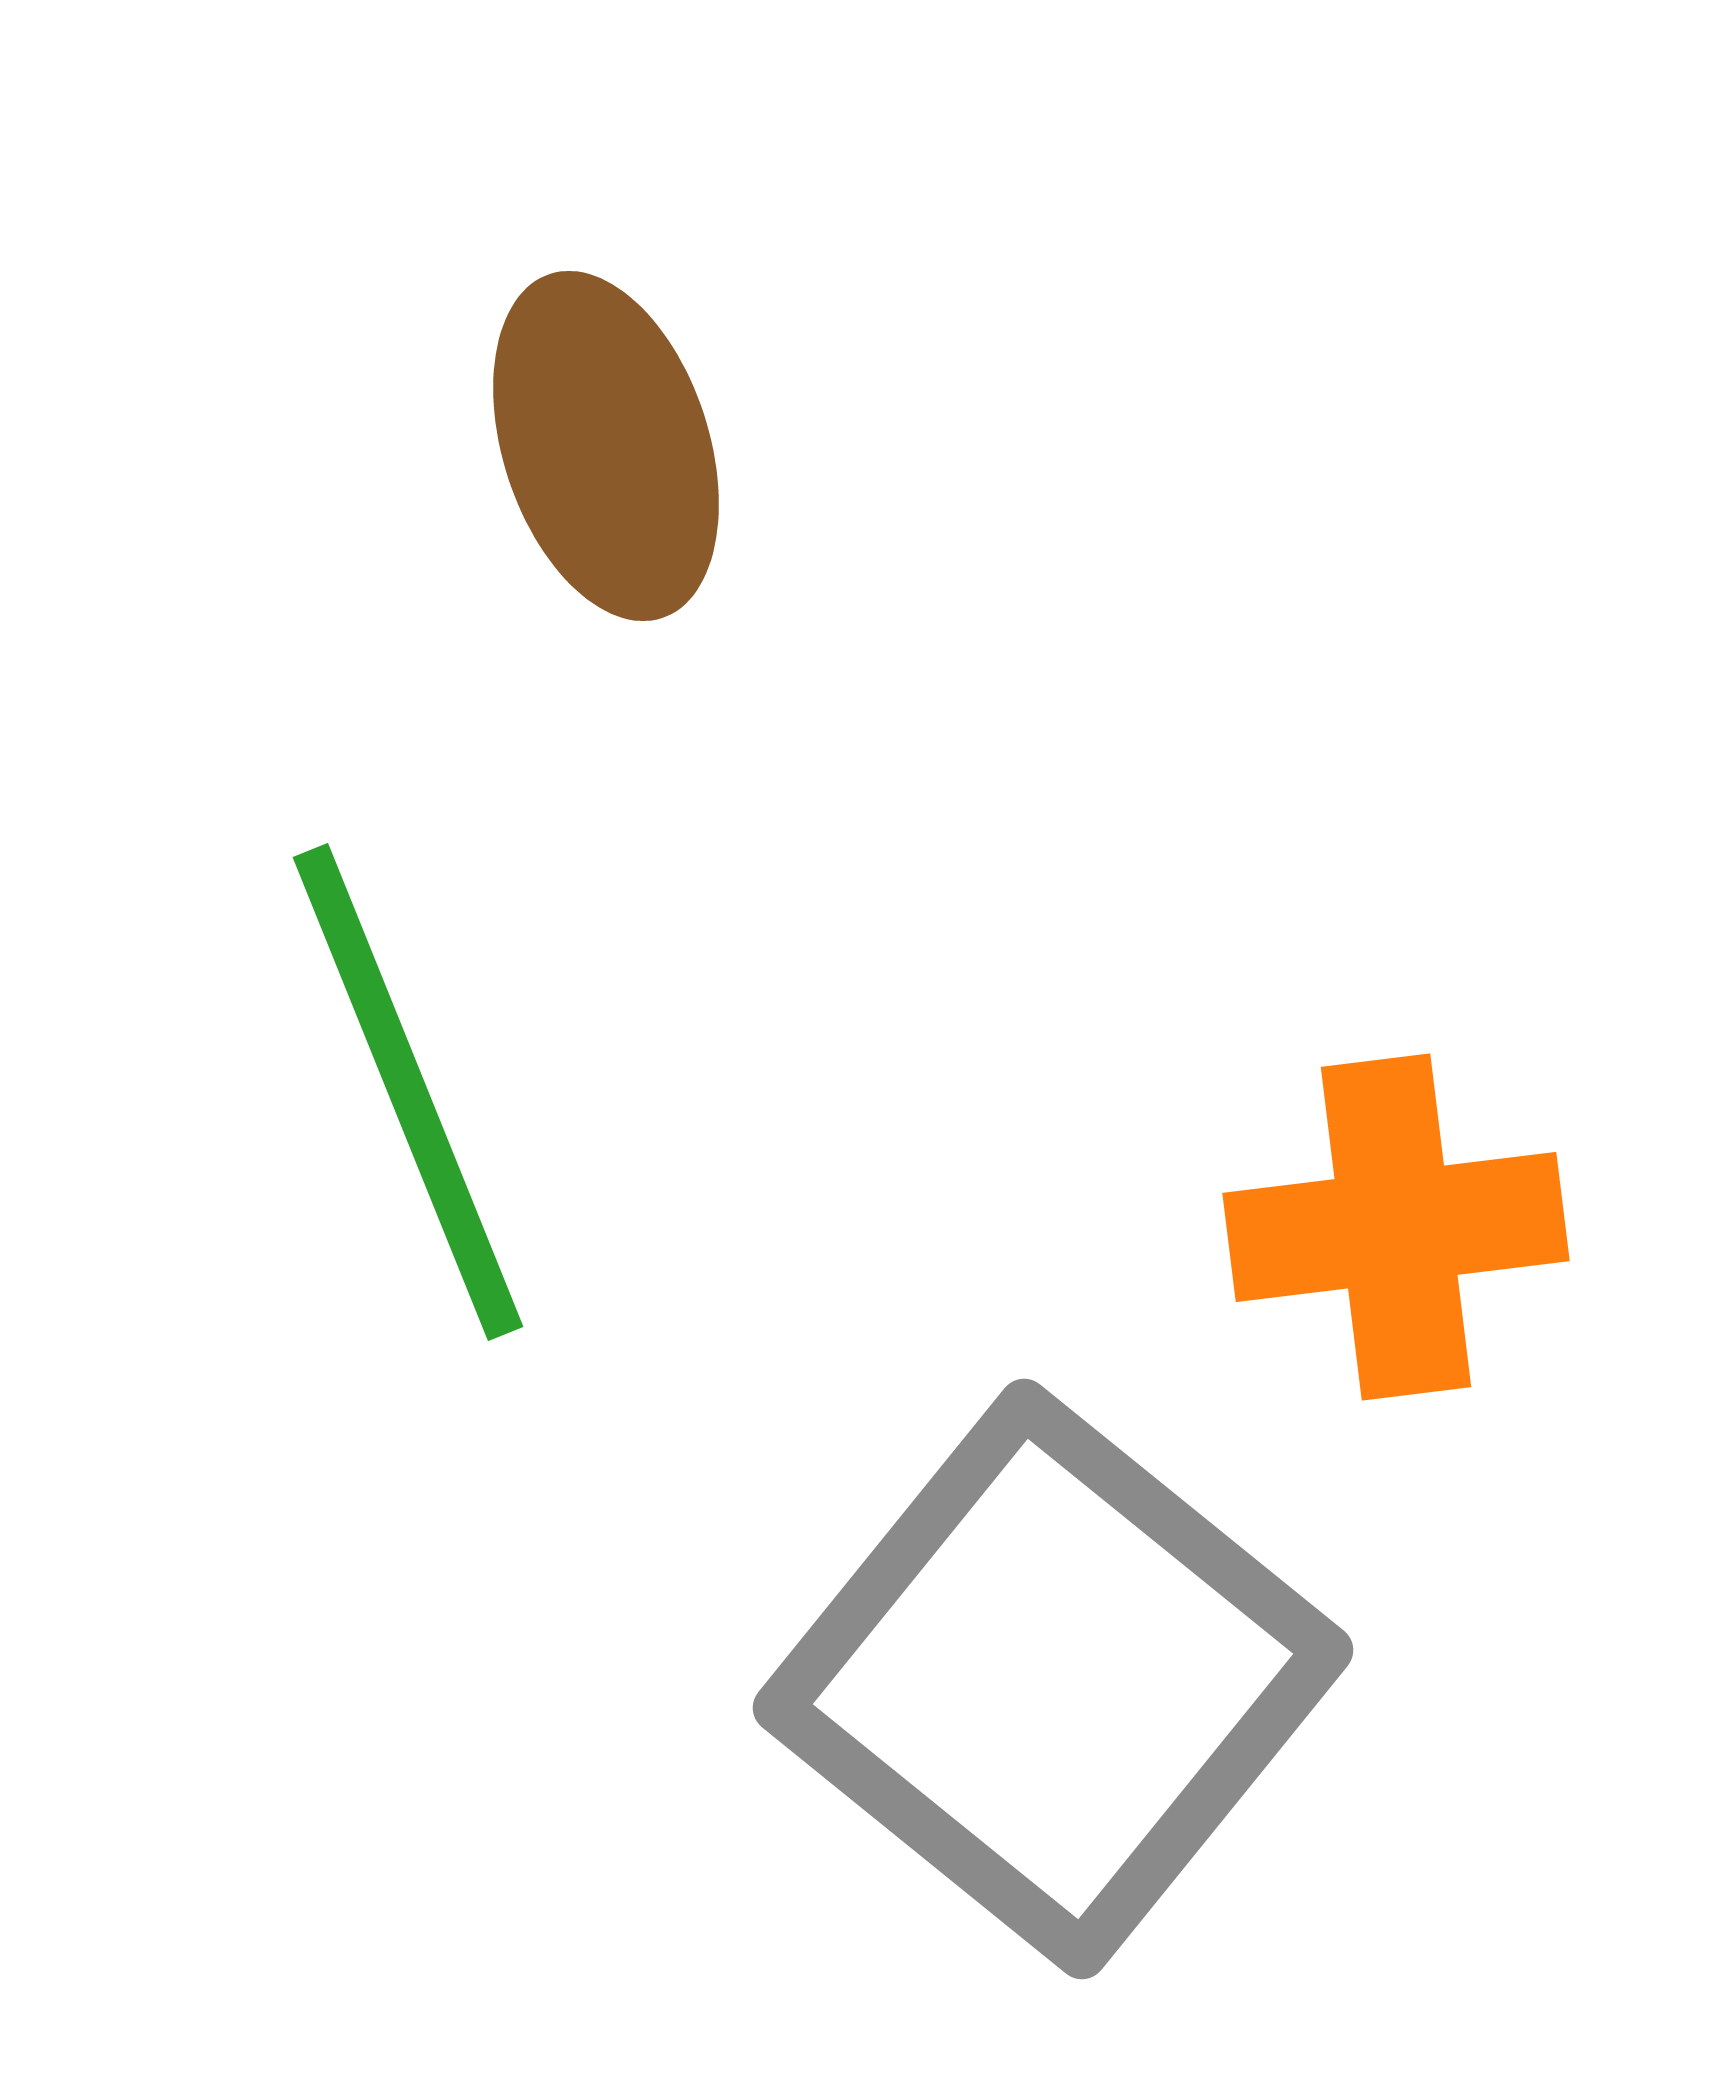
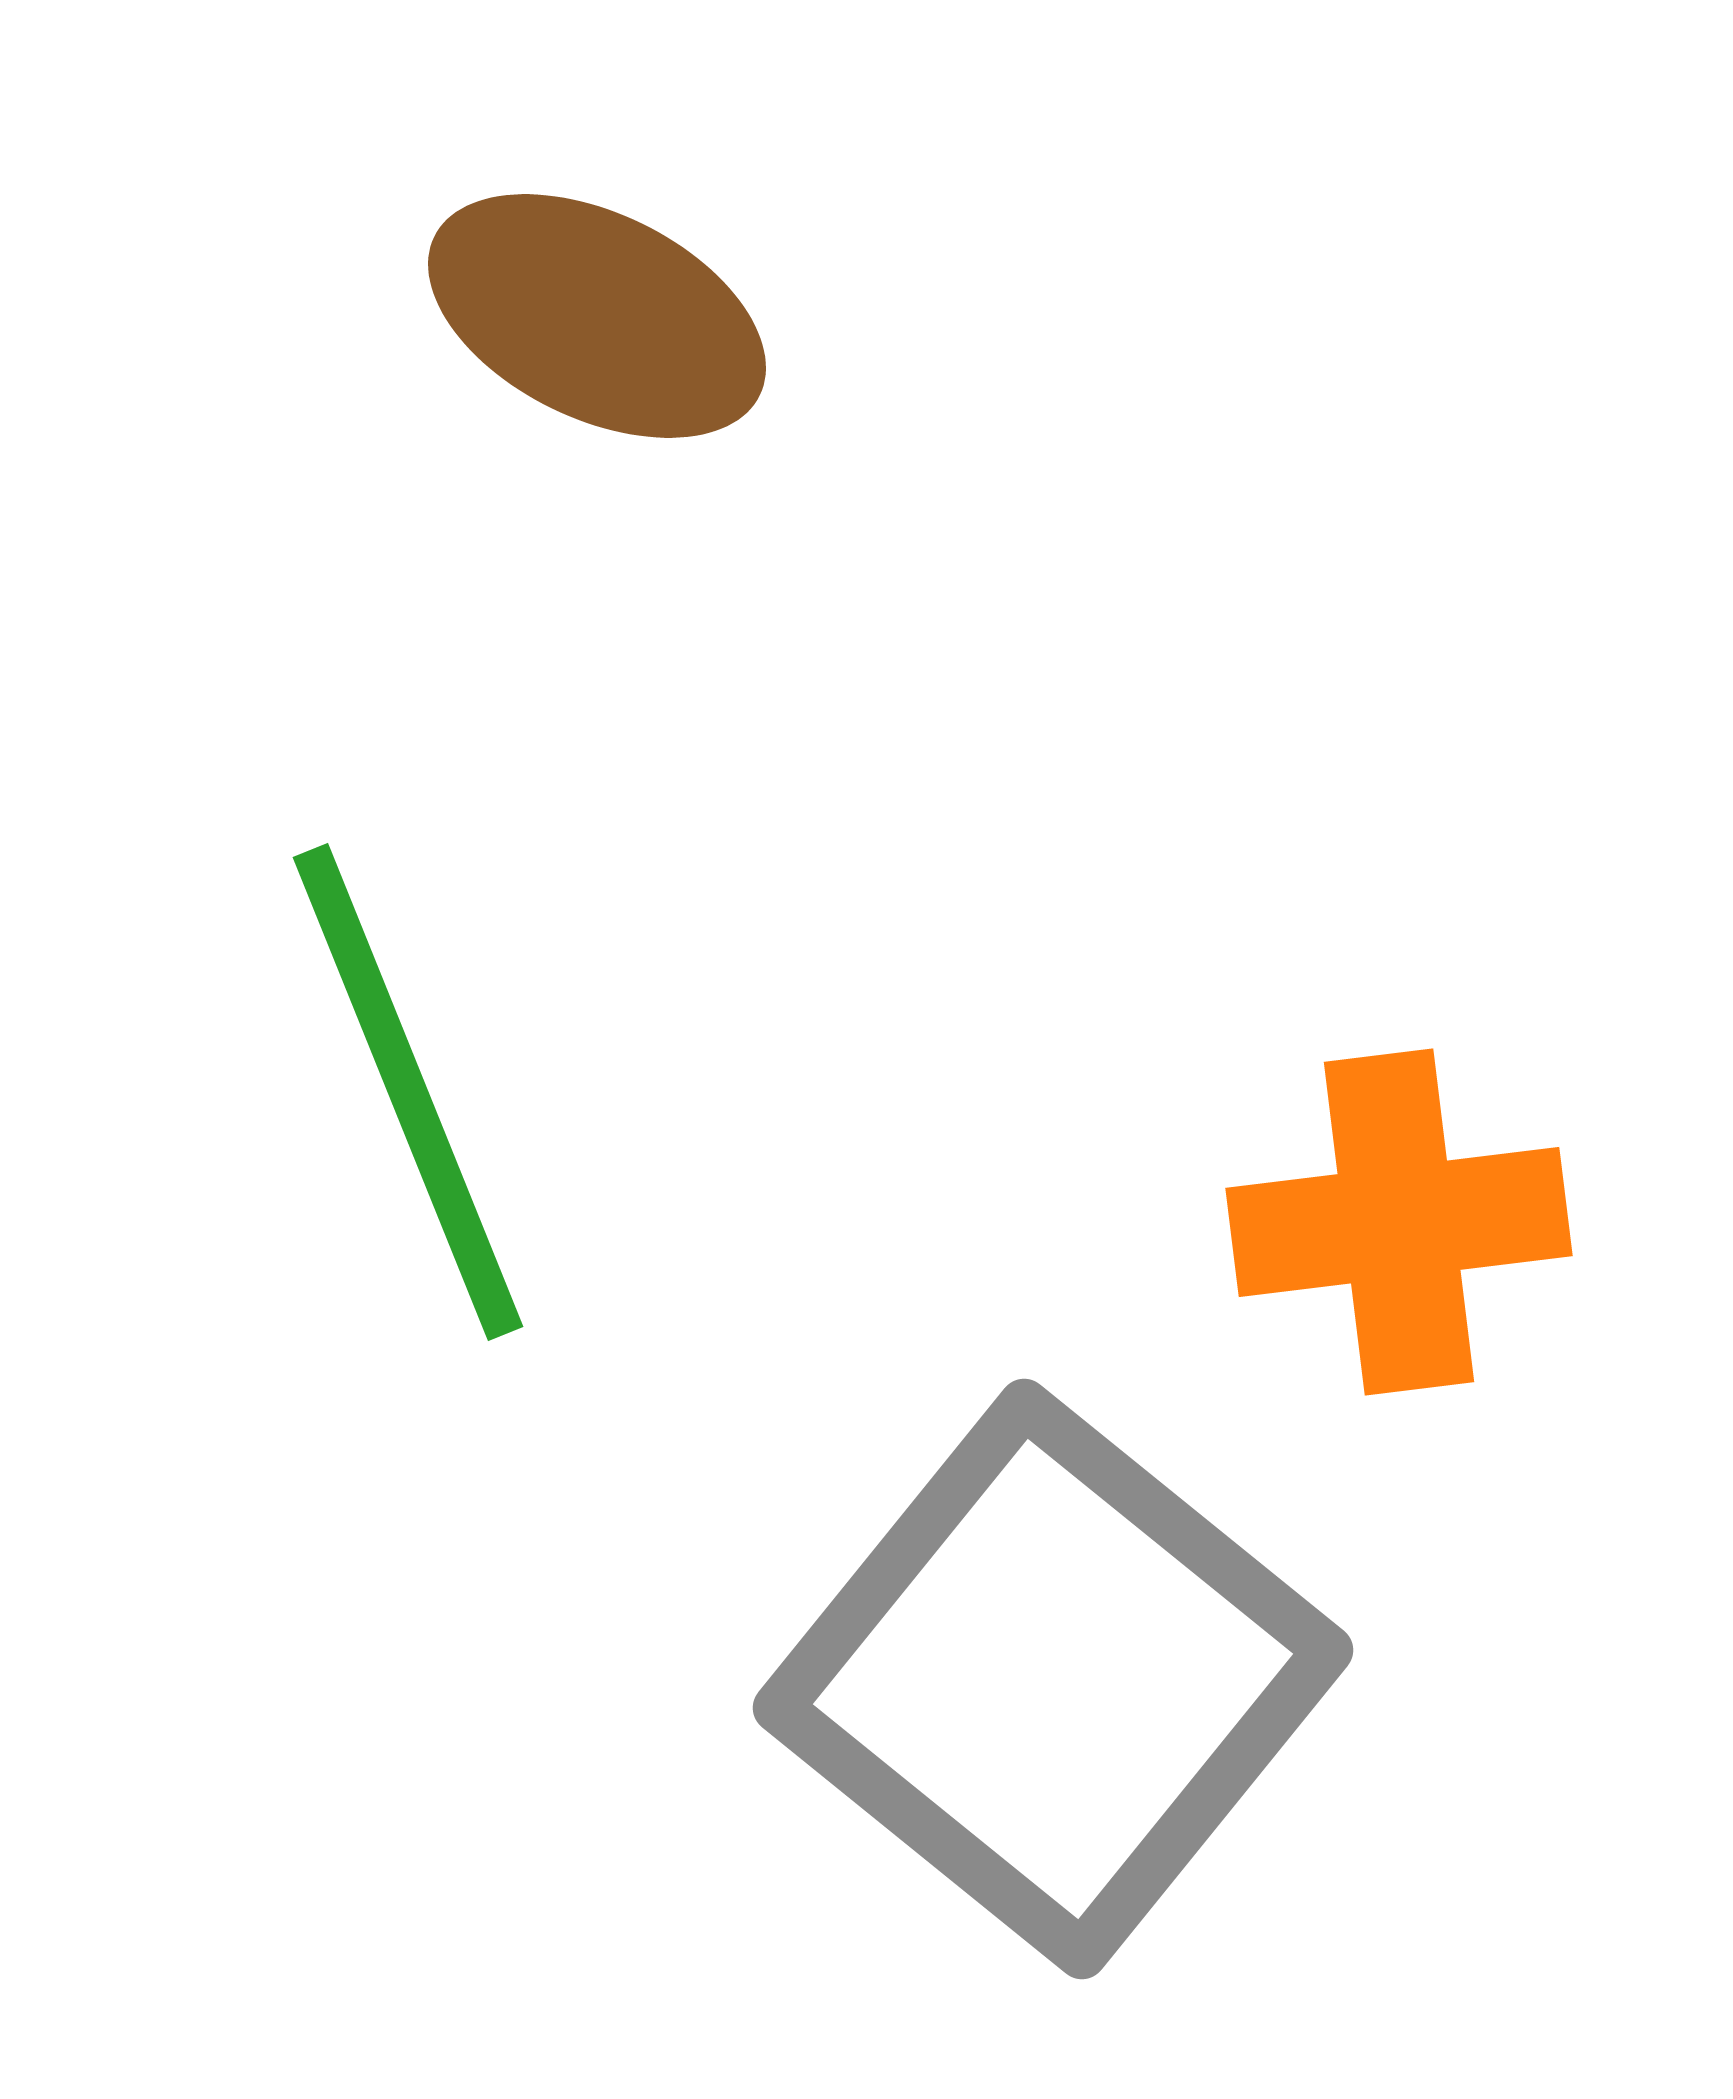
brown ellipse: moved 9 px left, 130 px up; rotated 46 degrees counterclockwise
orange cross: moved 3 px right, 5 px up
